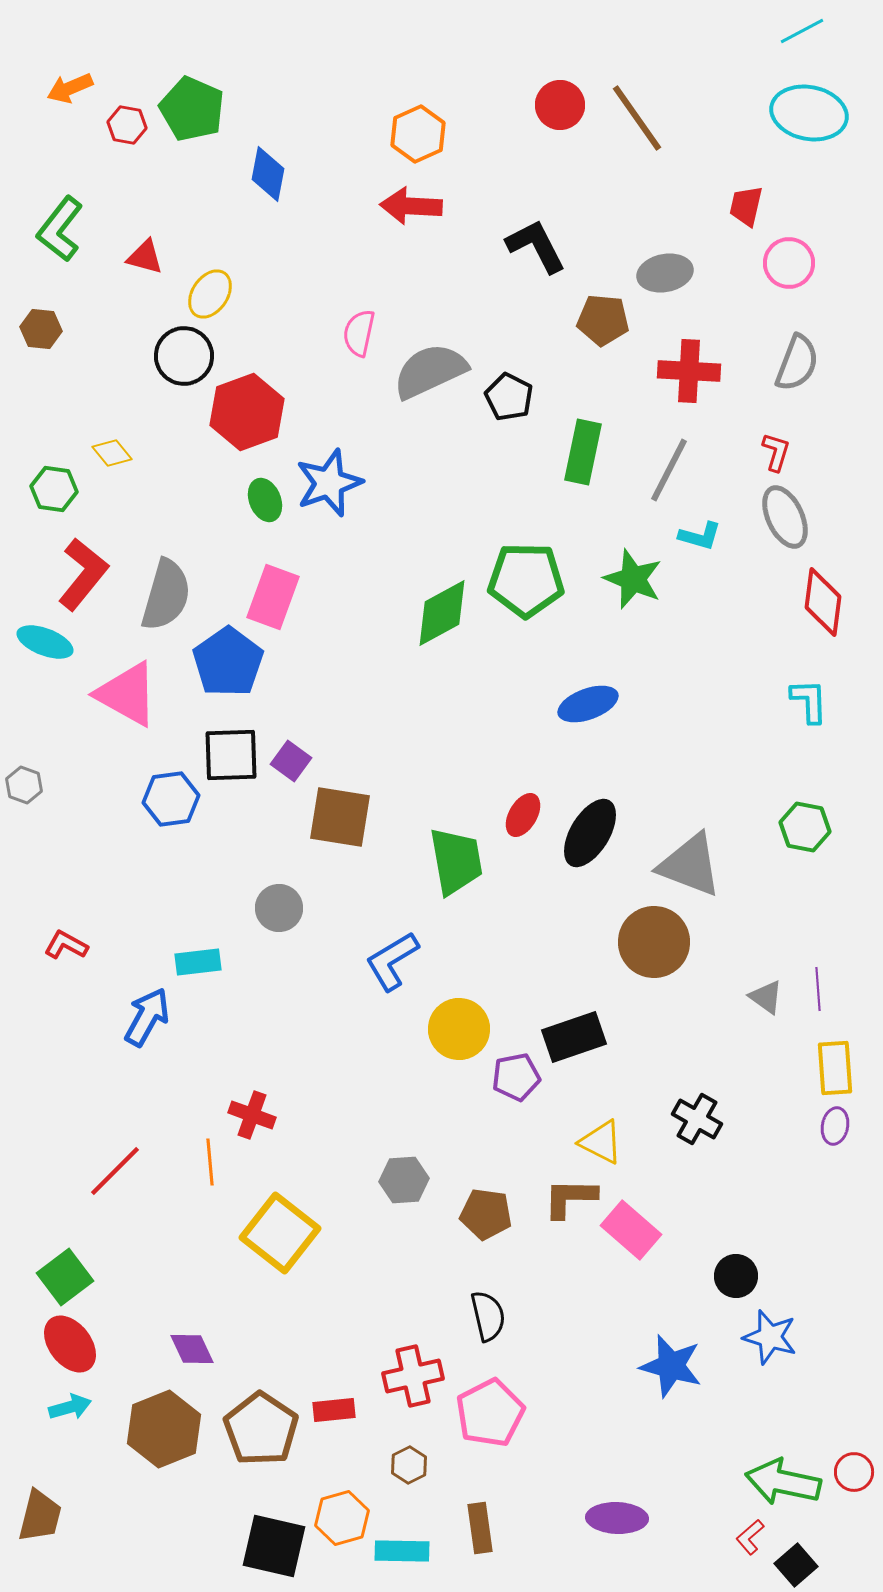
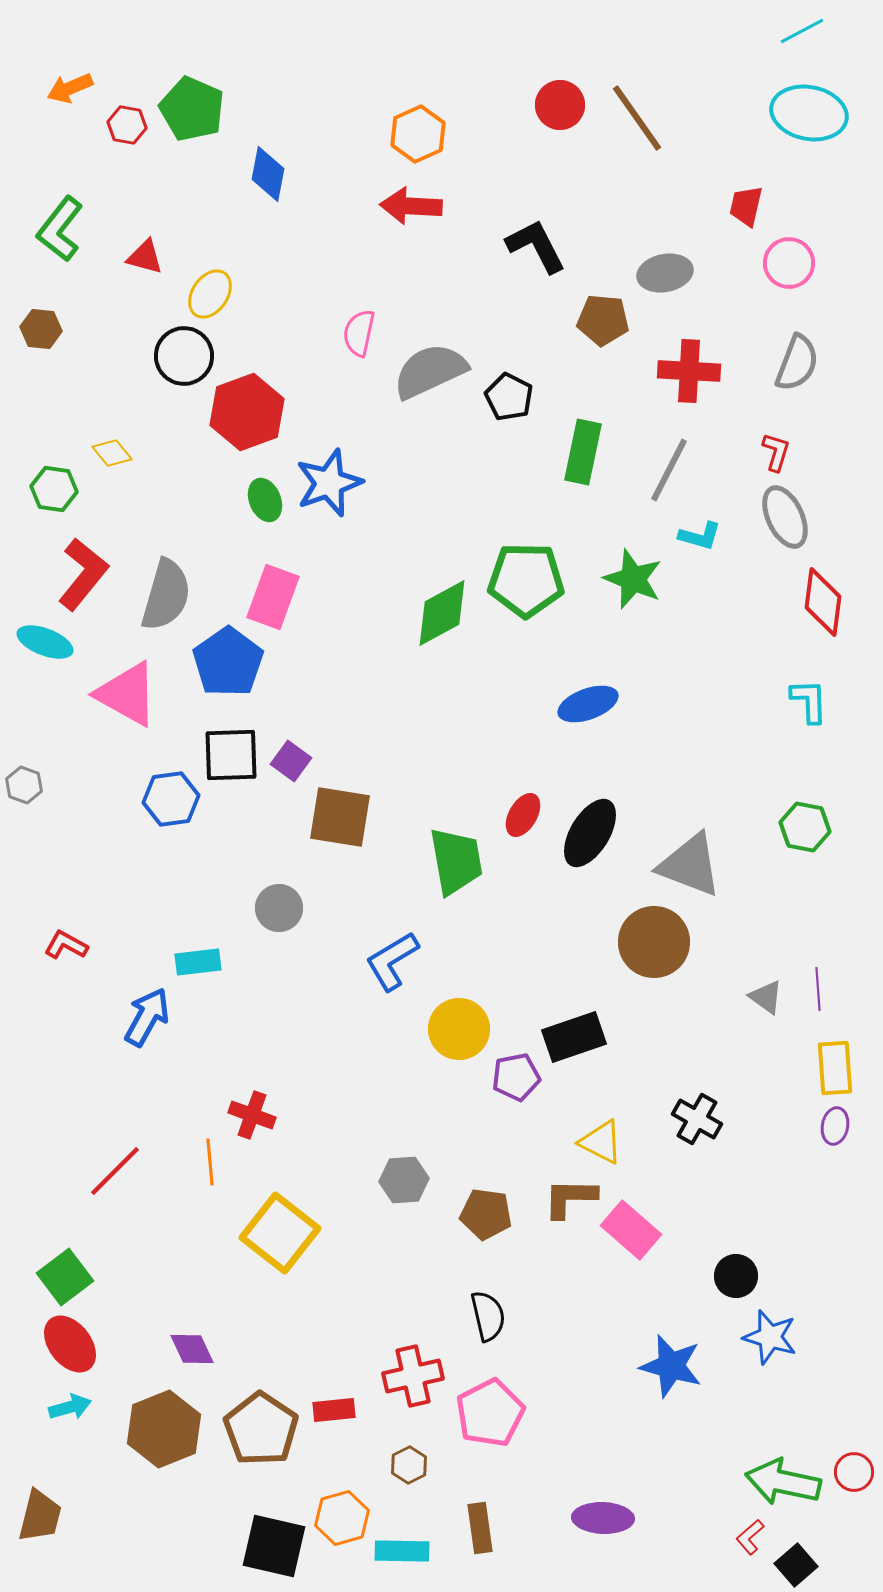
purple ellipse at (617, 1518): moved 14 px left
